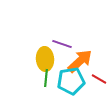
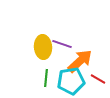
yellow ellipse: moved 2 px left, 12 px up
red line: moved 1 px left
